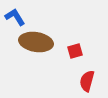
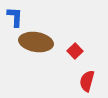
blue L-shape: rotated 35 degrees clockwise
red square: rotated 28 degrees counterclockwise
